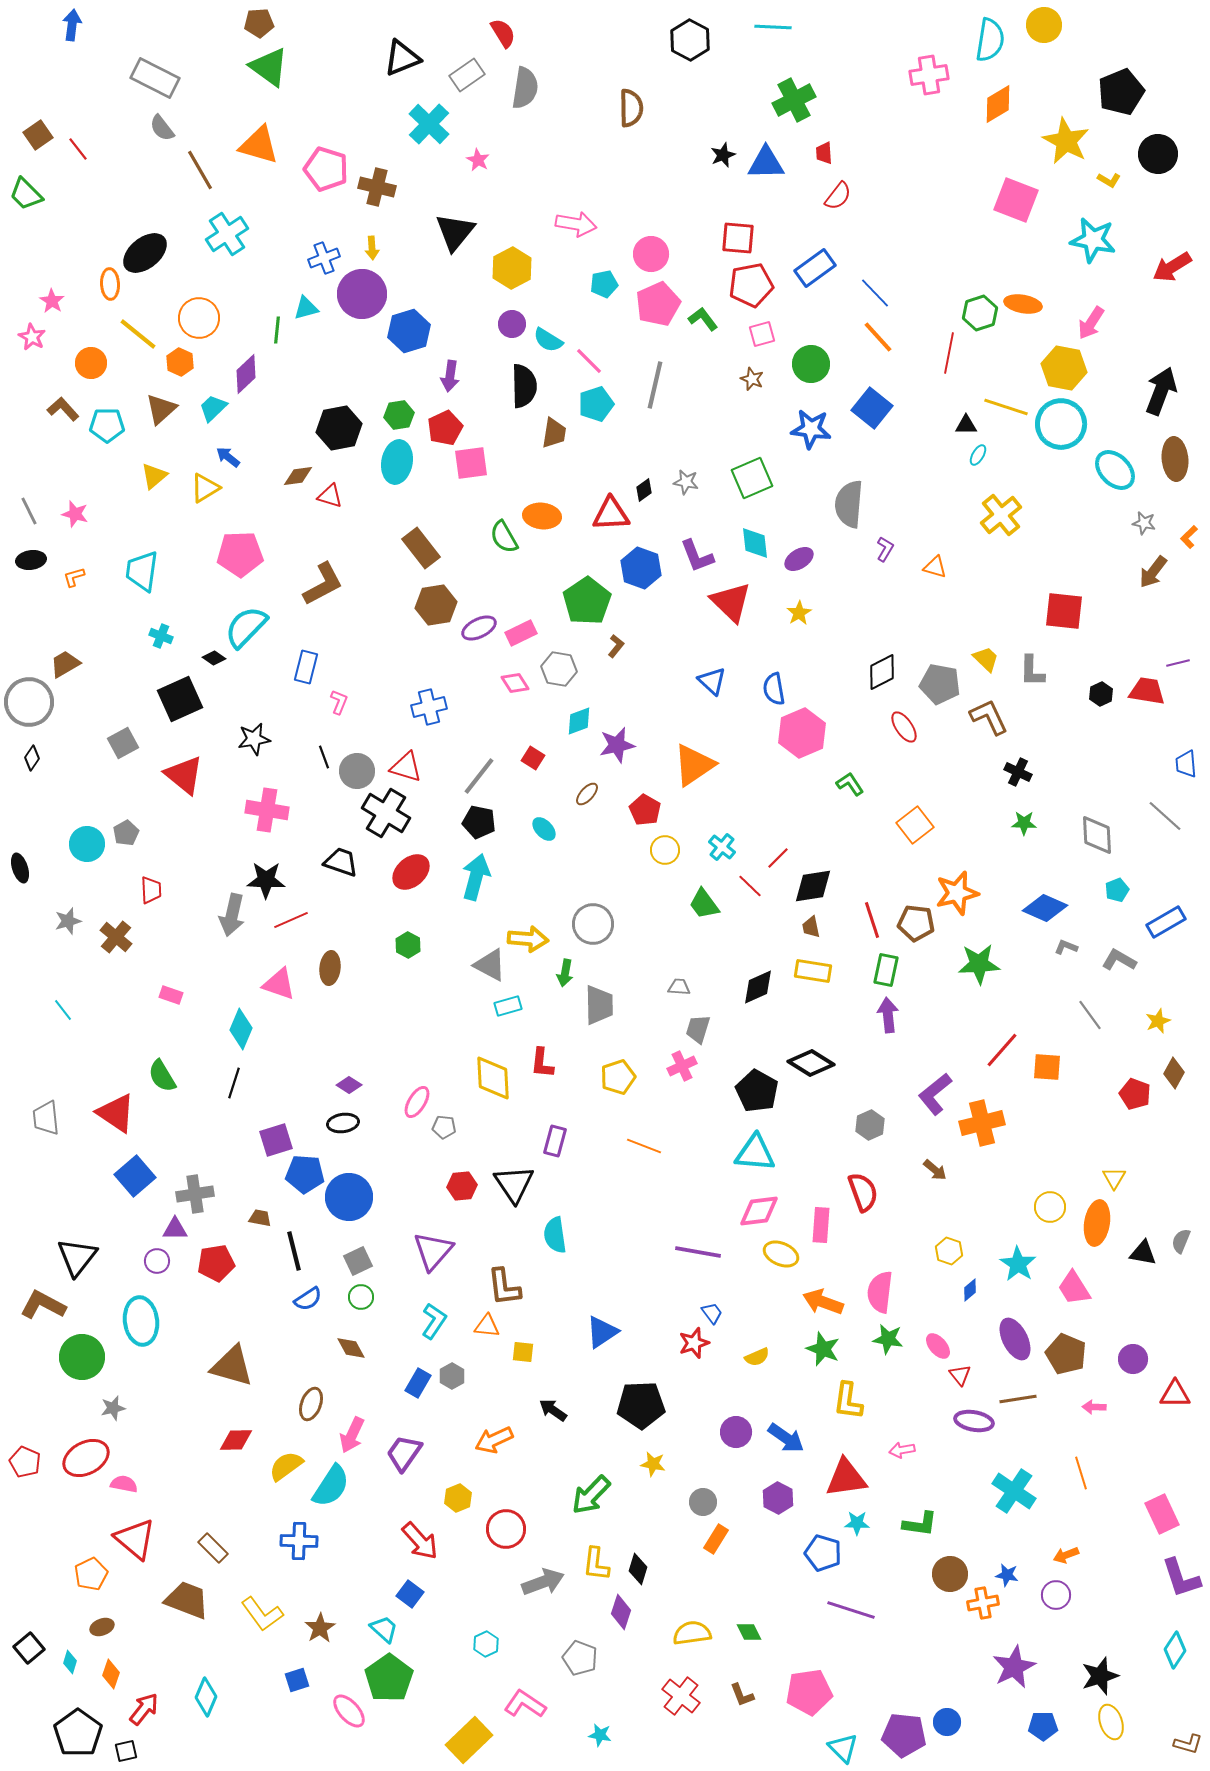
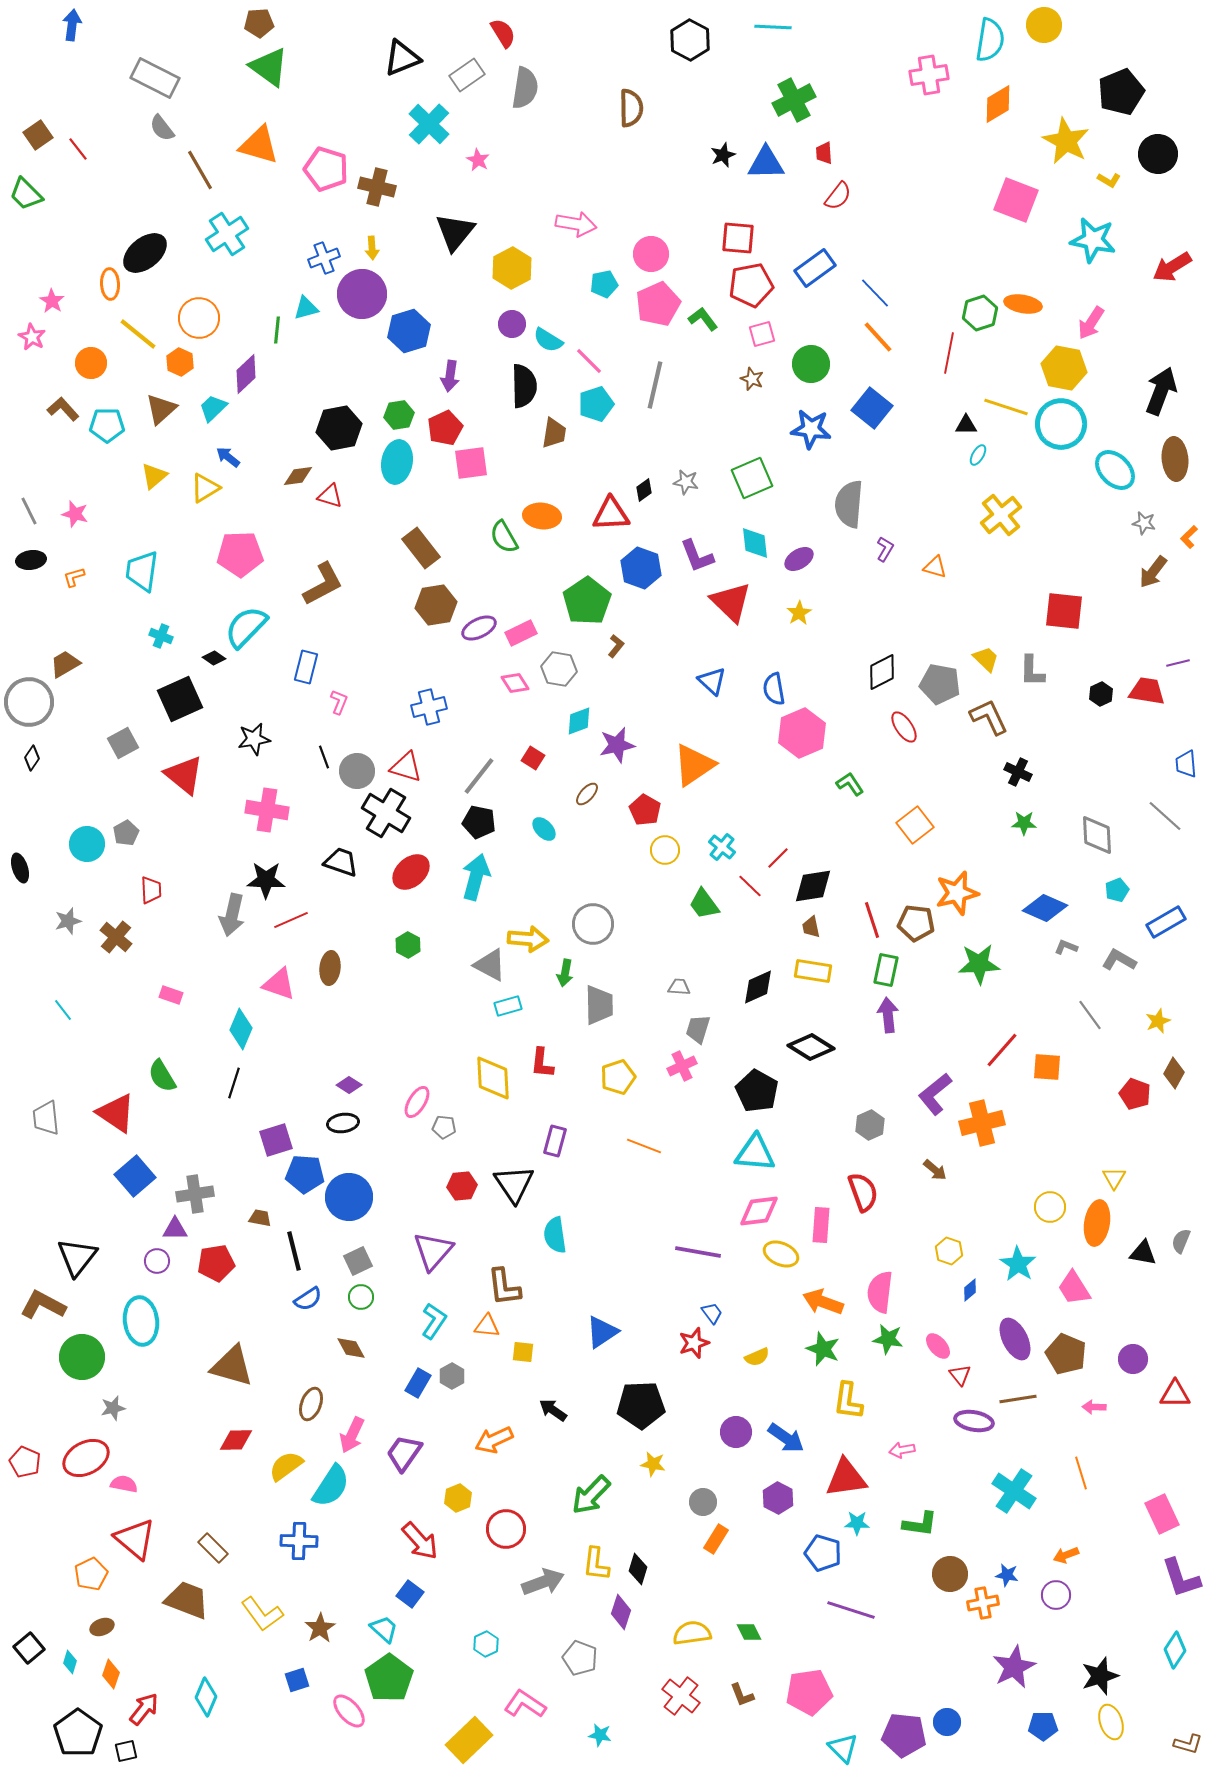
black diamond at (811, 1063): moved 16 px up
